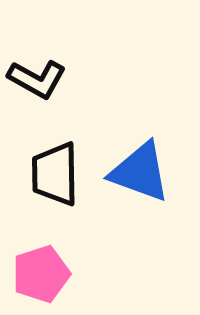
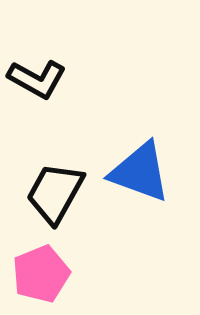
black trapezoid: moved 19 px down; rotated 30 degrees clockwise
pink pentagon: rotated 4 degrees counterclockwise
